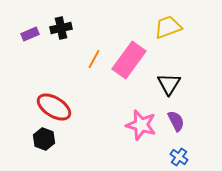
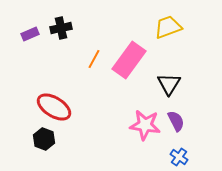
pink star: moved 4 px right; rotated 8 degrees counterclockwise
